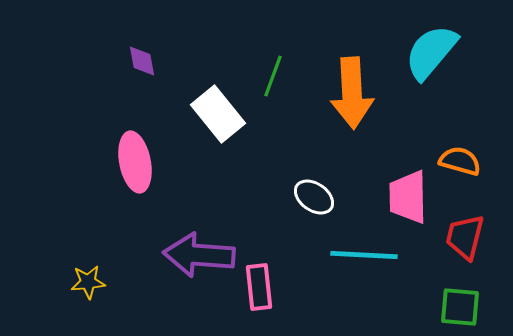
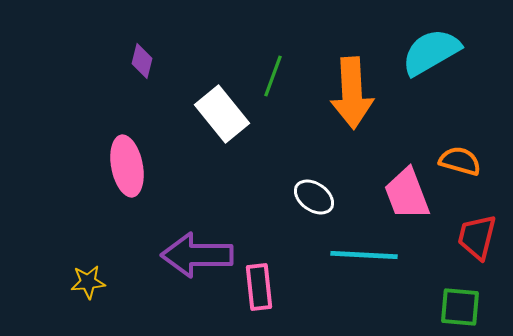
cyan semicircle: rotated 20 degrees clockwise
purple diamond: rotated 24 degrees clockwise
white rectangle: moved 4 px right
pink ellipse: moved 8 px left, 4 px down
pink trapezoid: moved 1 px left, 3 px up; rotated 20 degrees counterclockwise
red trapezoid: moved 12 px right
purple arrow: moved 2 px left; rotated 4 degrees counterclockwise
